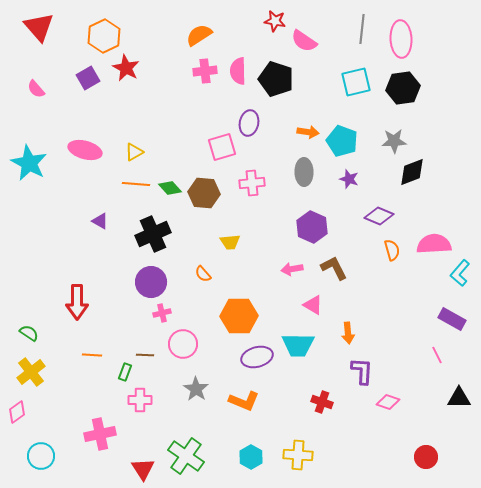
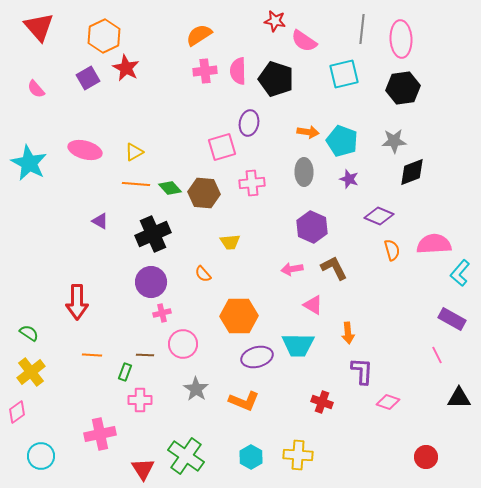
cyan square at (356, 82): moved 12 px left, 8 px up
